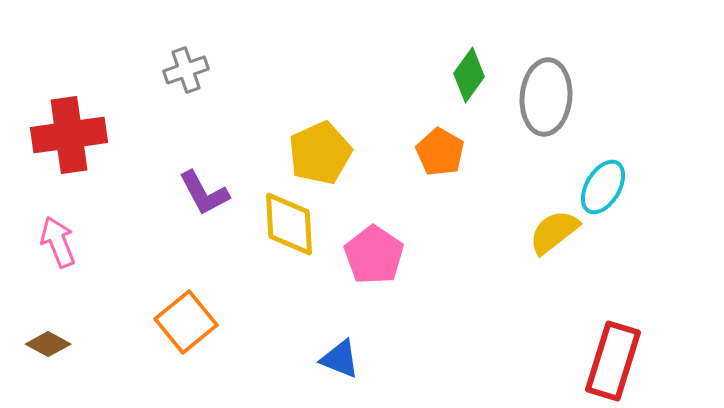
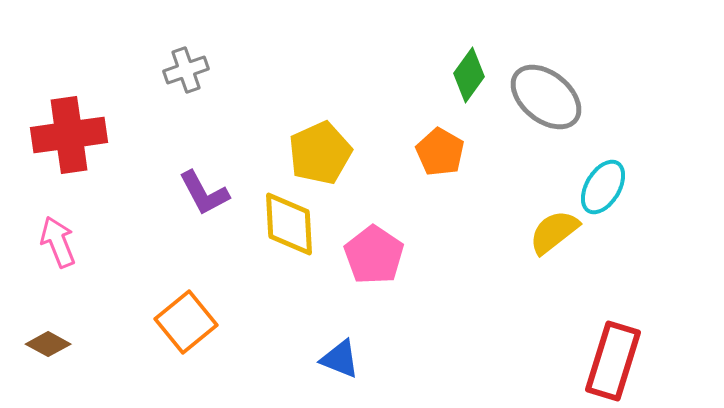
gray ellipse: rotated 56 degrees counterclockwise
